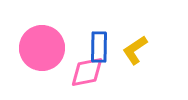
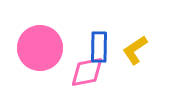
pink circle: moved 2 px left
